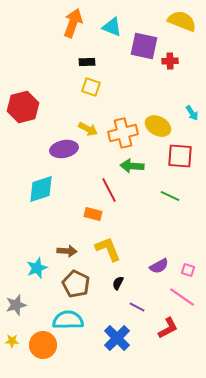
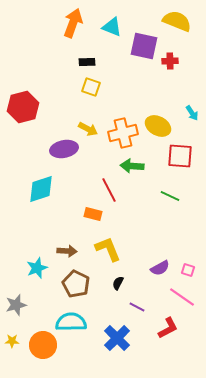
yellow semicircle: moved 5 px left
purple semicircle: moved 1 px right, 2 px down
cyan semicircle: moved 3 px right, 2 px down
